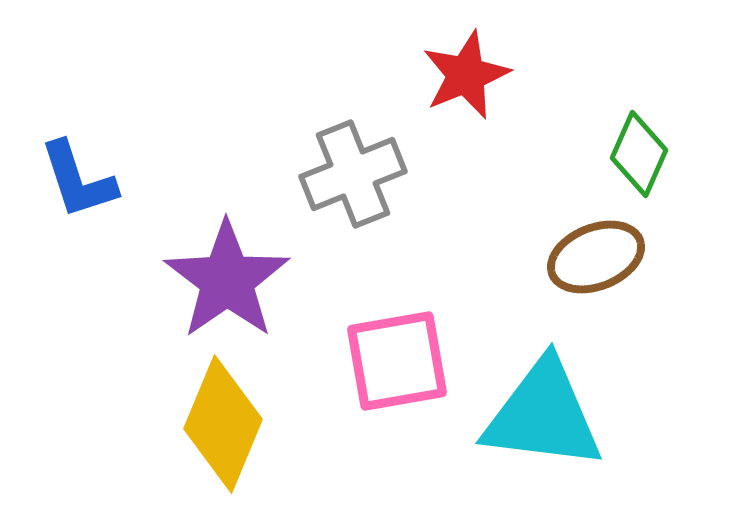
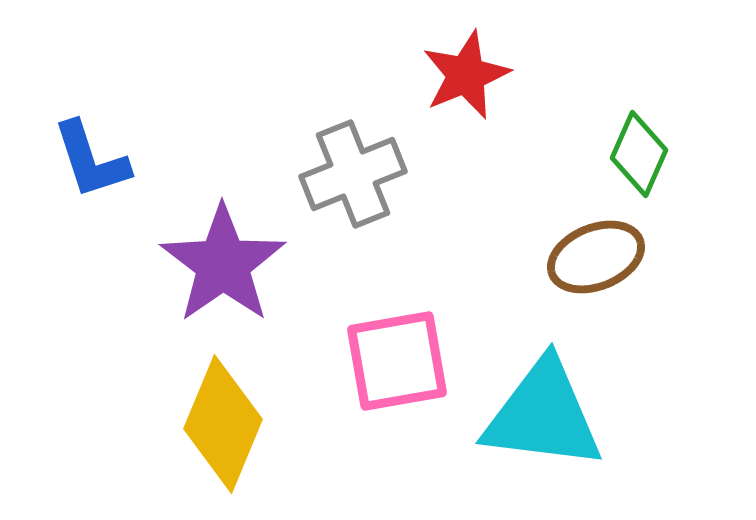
blue L-shape: moved 13 px right, 20 px up
purple star: moved 4 px left, 16 px up
